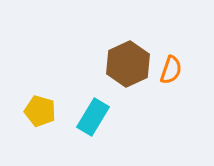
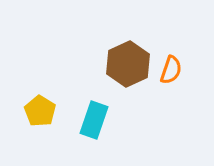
yellow pentagon: rotated 16 degrees clockwise
cyan rectangle: moved 1 px right, 3 px down; rotated 12 degrees counterclockwise
